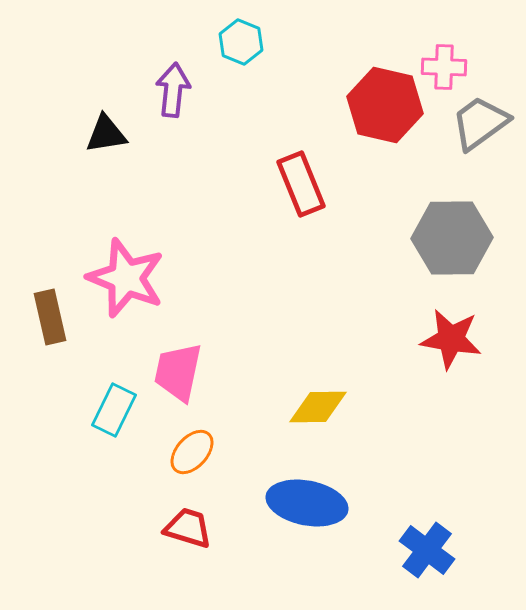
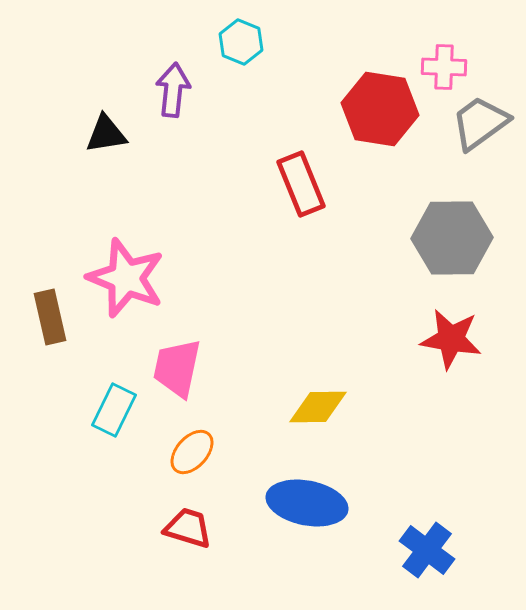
red hexagon: moved 5 px left, 4 px down; rotated 4 degrees counterclockwise
pink trapezoid: moved 1 px left, 4 px up
